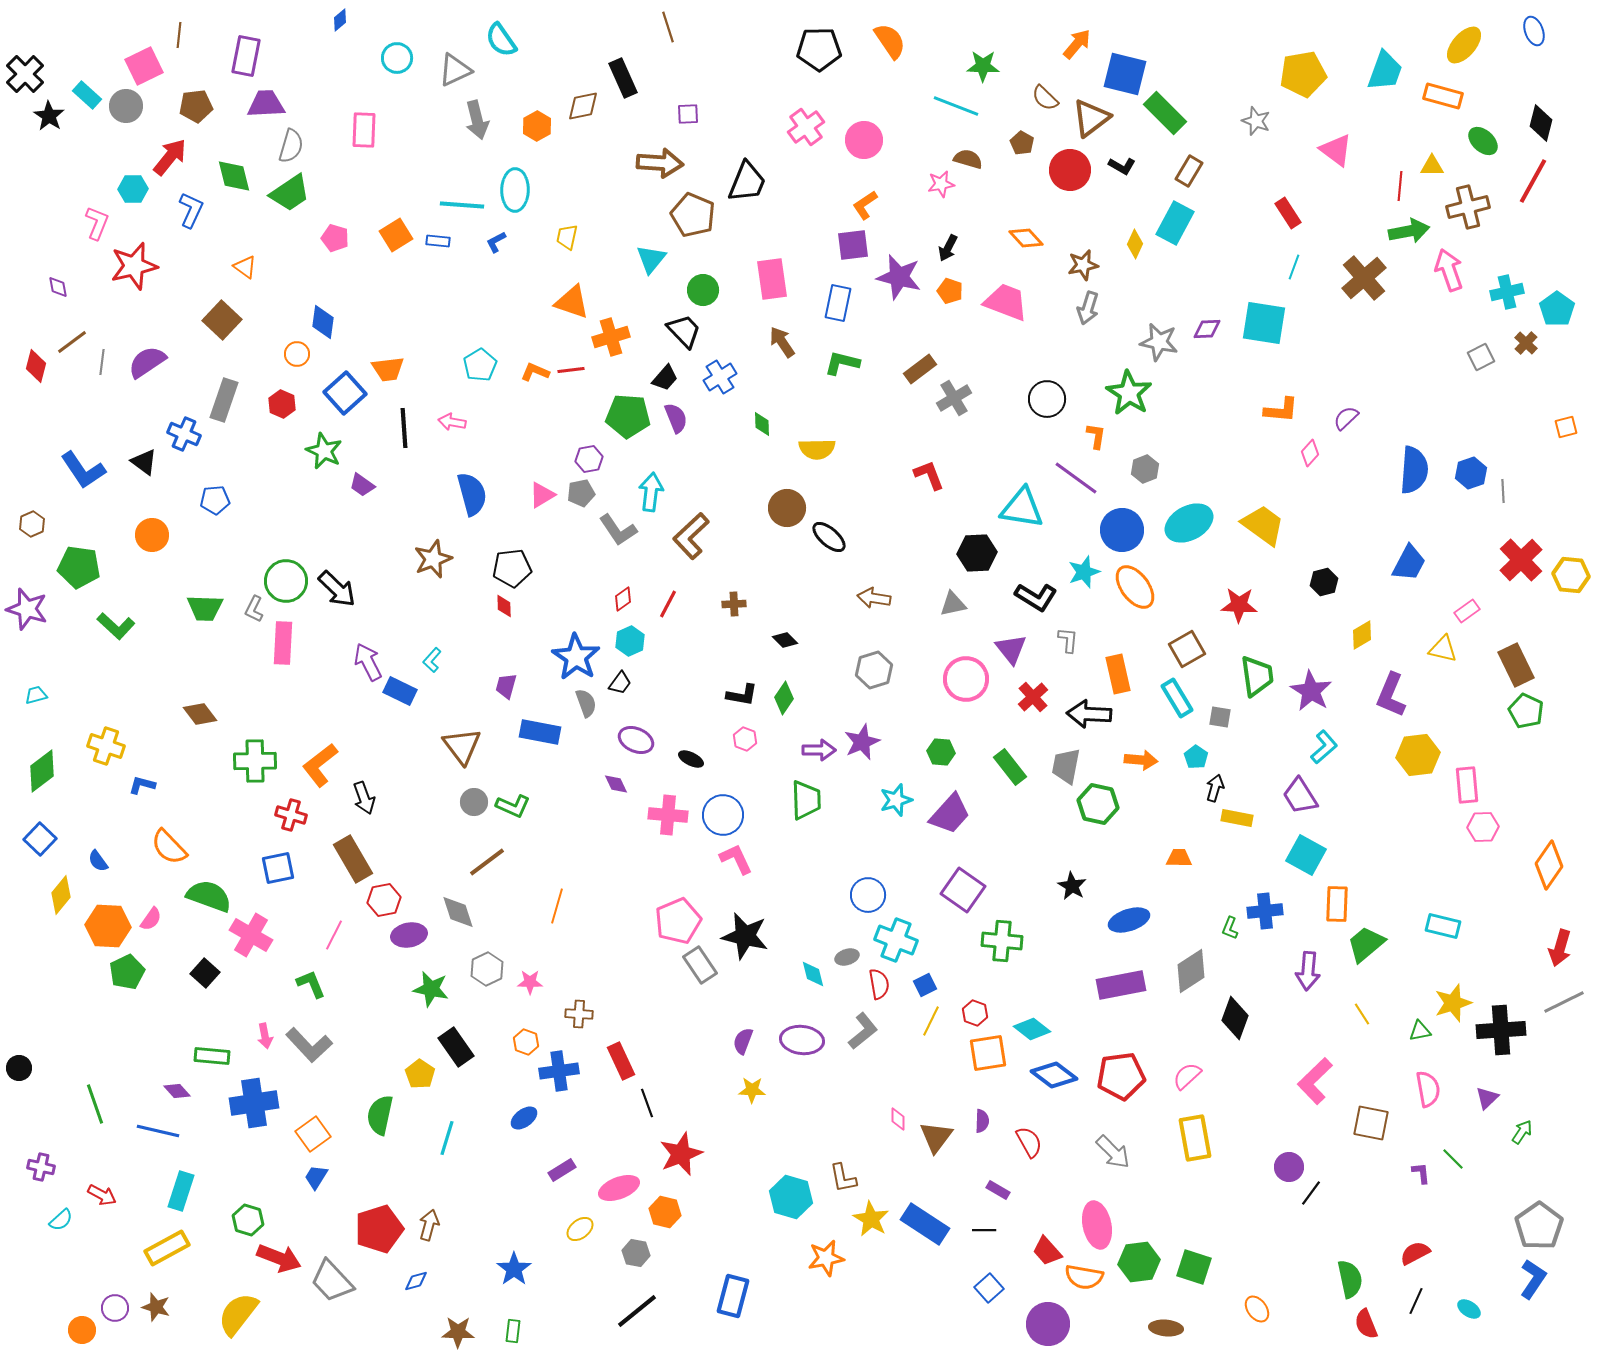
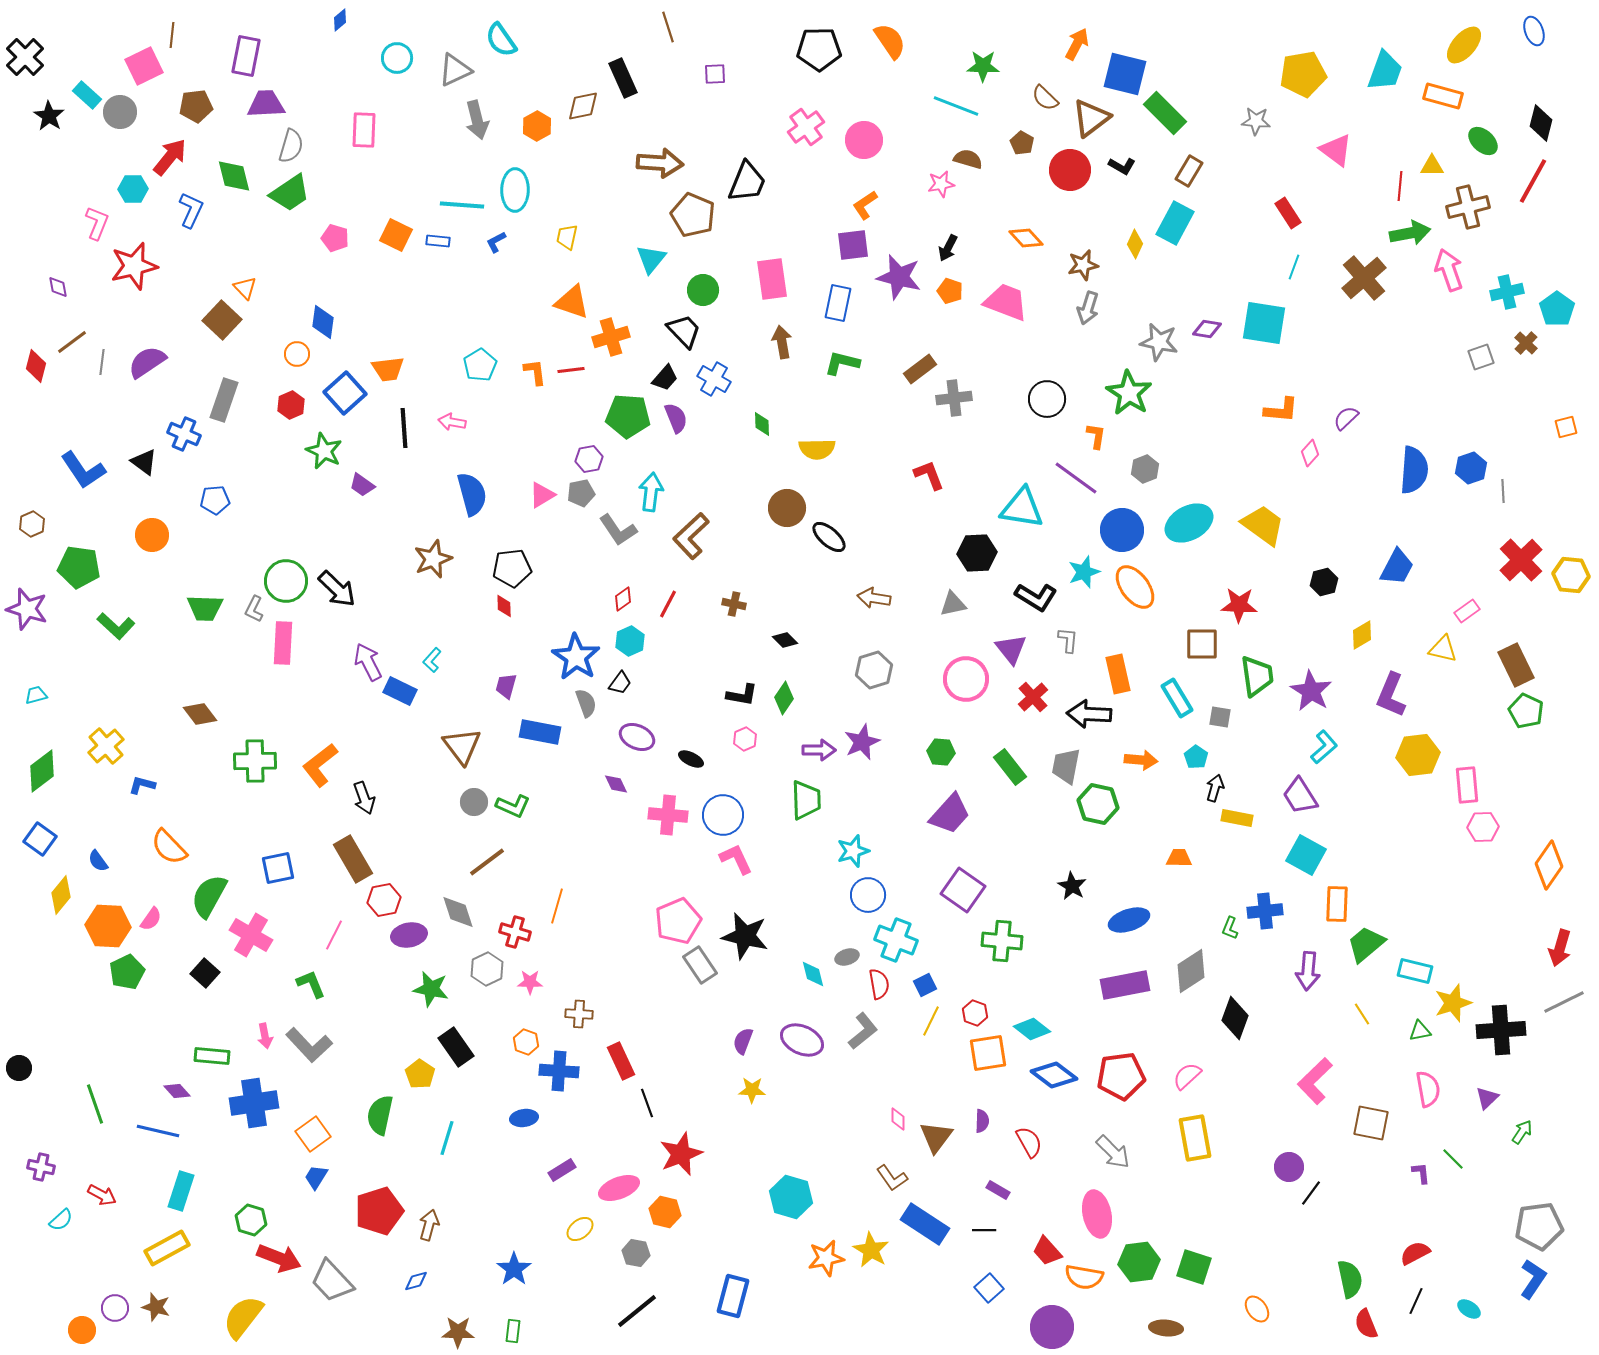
brown line at (179, 35): moved 7 px left
orange arrow at (1077, 44): rotated 12 degrees counterclockwise
black cross at (25, 74): moved 17 px up
gray circle at (126, 106): moved 6 px left, 6 px down
purple square at (688, 114): moved 27 px right, 40 px up
gray star at (1256, 121): rotated 16 degrees counterclockwise
green arrow at (1409, 231): moved 1 px right, 2 px down
orange square at (396, 235): rotated 32 degrees counterclockwise
orange triangle at (245, 267): moved 21 px down; rotated 10 degrees clockwise
purple diamond at (1207, 329): rotated 12 degrees clockwise
brown arrow at (782, 342): rotated 24 degrees clockwise
gray square at (1481, 357): rotated 8 degrees clockwise
orange L-shape at (535, 372): rotated 60 degrees clockwise
blue cross at (720, 377): moved 6 px left, 2 px down; rotated 28 degrees counterclockwise
gray cross at (954, 398): rotated 24 degrees clockwise
red hexagon at (282, 404): moved 9 px right, 1 px down; rotated 12 degrees clockwise
blue hexagon at (1471, 473): moved 5 px up
blue trapezoid at (1409, 563): moved 12 px left, 4 px down
brown cross at (734, 604): rotated 15 degrees clockwise
brown square at (1187, 649): moved 15 px right, 5 px up; rotated 30 degrees clockwise
pink hexagon at (745, 739): rotated 15 degrees clockwise
purple ellipse at (636, 740): moved 1 px right, 3 px up
yellow cross at (106, 746): rotated 30 degrees clockwise
cyan star at (896, 800): moved 43 px left, 51 px down
red cross at (291, 815): moved 224 px right, 117 px down
blue square at (40, 839): rotated 8 degrees counterclockwise
green semicircle at (209, 896): rotated 81 degrees counterclockwise
cyan rectangle at (1443, 926): moved 28 px left, 45 px down
purple rectangle at (1121, 985): moved 4 px right
purple ellipse at (802, 1040): rotated 18 degrees clockwise
blue cross at (559, 1071): rotated 12 degrees clockwise
blue ellipse at (524, 1118): rotated 28 degrees clockwise
brown L-shape at (843, 1178): moved 49 px right; rotated 24 degrees counterclockwise
yellow star at (871, 1219): moved 31 px down
green hexagon at (248, 1220): moved 3 px right
pink ellipse at (1097, 1225): moved 11 px up
gray pentagon at (1539, 1226): rotated 27 degrees clockwise
red pentagon at (379, 1229): moved 18 px up
yellow semicircle at (238, 1314): moved 5 px right, 3 px down
purple circle at (1048, 1324): moved 4 px right, 3 px down
